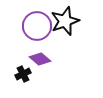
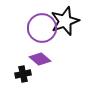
purple circle: moved 5 px right, 2 px down
black cross: rotated 14 degrees clockwise
